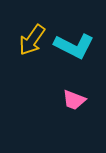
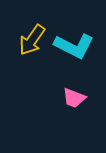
pink trapezoid: moved 2 px up
